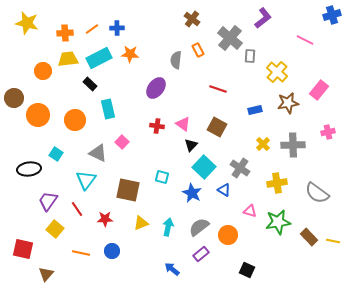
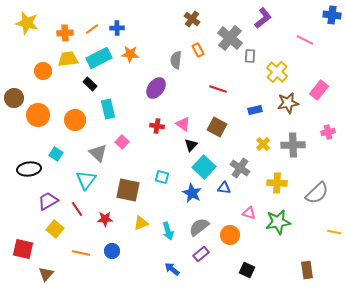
blue cross at (332, 15): rotated 24 degrees clockwise
gray triangle at (98, 153): rotated 18 degrees clockwise
yellow cross at (277, 183): rotated 12 degrees clockwise
blue triangle at (224, 190): moved 2 px up; rotated 24 degrees counterclockwise
gray semicircle at (317, 193): rotated 80 degrees counterclockwise
purple trapezoid at (48, 201): rotated 25 degrees clockwise
pink triangle at (250, 211): moved 1 px left, 2 px down
cyan arrow at (168, 227): moved 4 px down; rotated 150 degrees clockwise
orange circle at (228, 235): moved 2 px right
brown rectangle at (309, 237): moved 2 px left, 33 px down; rotated 36 degrees clockwise
yellow line at (333, 241): moved 1 px right, 9 px up
